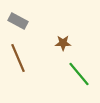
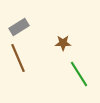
gray rectangle: moved 1 px right, 6 px down; rotated 60 degrees counterclockwise
green line: rotated 8 degrees clockwise
